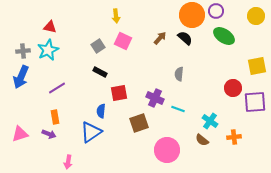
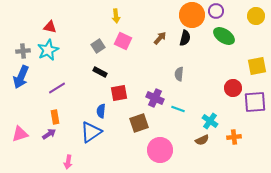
black semicircle: rotated 63 degrees clockwise
purple arrow: rotated 56 degrees counterclockwise
brown semicircle: rotated 64 degrees counterclockwise
pink circle: moved 7 px left
